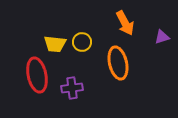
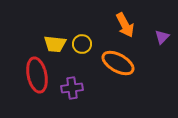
orange arrow: moved 2 px down
purple triangle: rotated 28 degrees counterclockwise
yellow circle: moved 2 px down
orange ellipse: rotated 48 degrees counterclockwise
